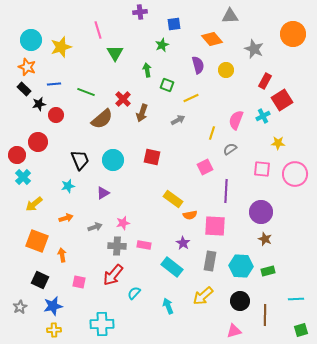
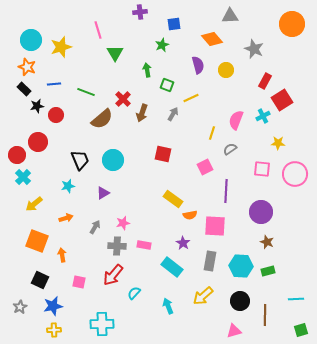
orange circle at (293, 34): moved 1 px left, 10 px up
black star at (39, 104): moved 2 px left, 2 px down
gray arrow at (178, 120): moved 5 px left, 6 px up; rotated 32 degrees counterclockwise
red square at (152, 157): moved 11 px right, 3 px up
gray arrow at (95, 227): rotated 40 degrees counterclockwise
brown star at (265, 239): moved 2 px right, 3 px down
